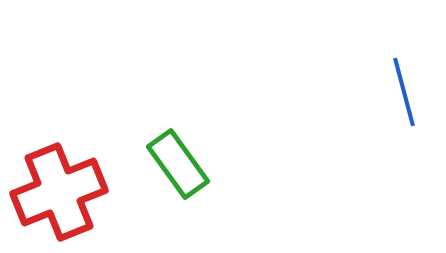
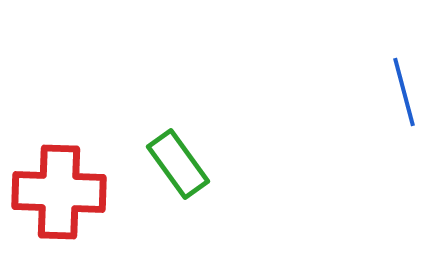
red cross: rotated 24 degrees clockwise
